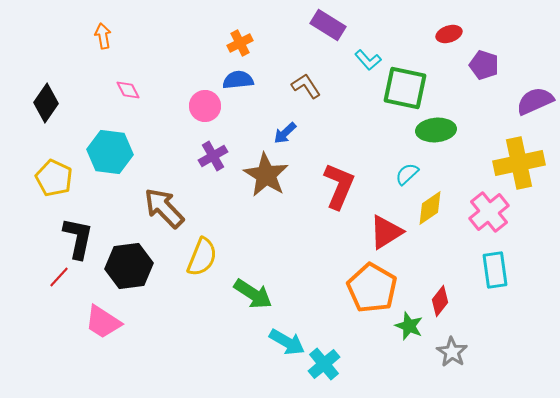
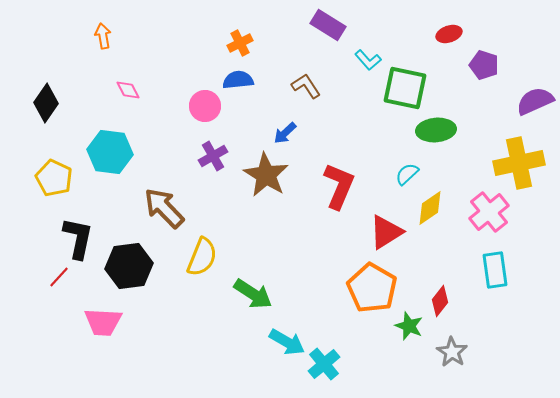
pink trapezoid: rotated 30 degrees counterclockwise
